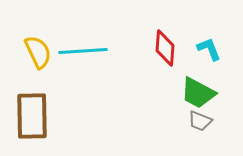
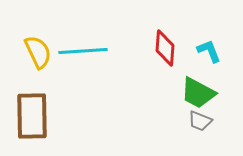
cyan L-shape: moved 2 px down
